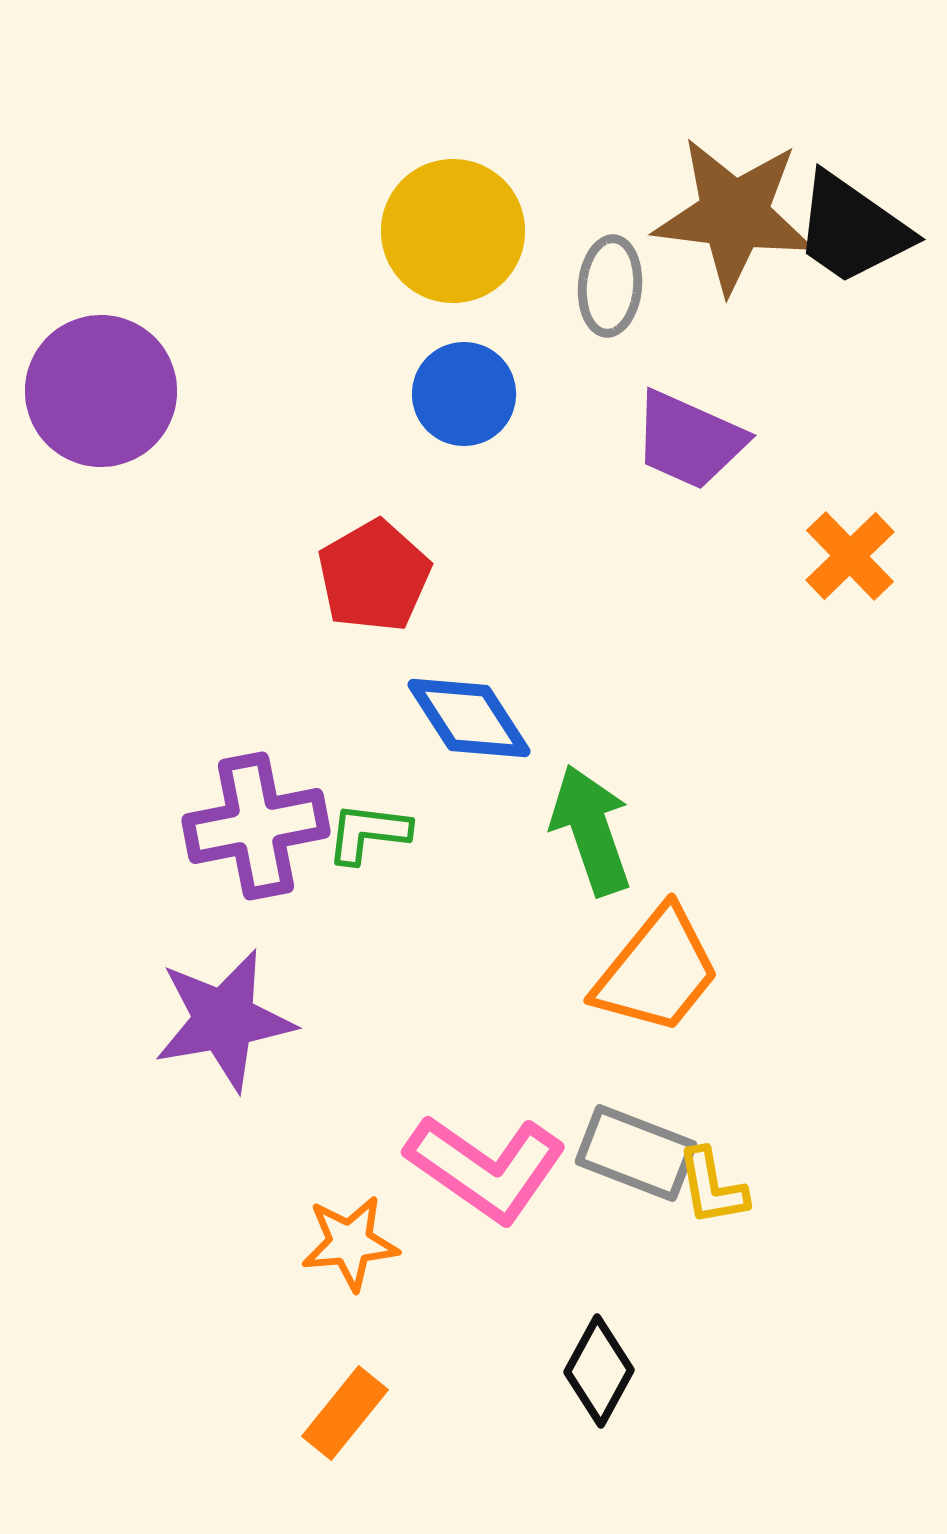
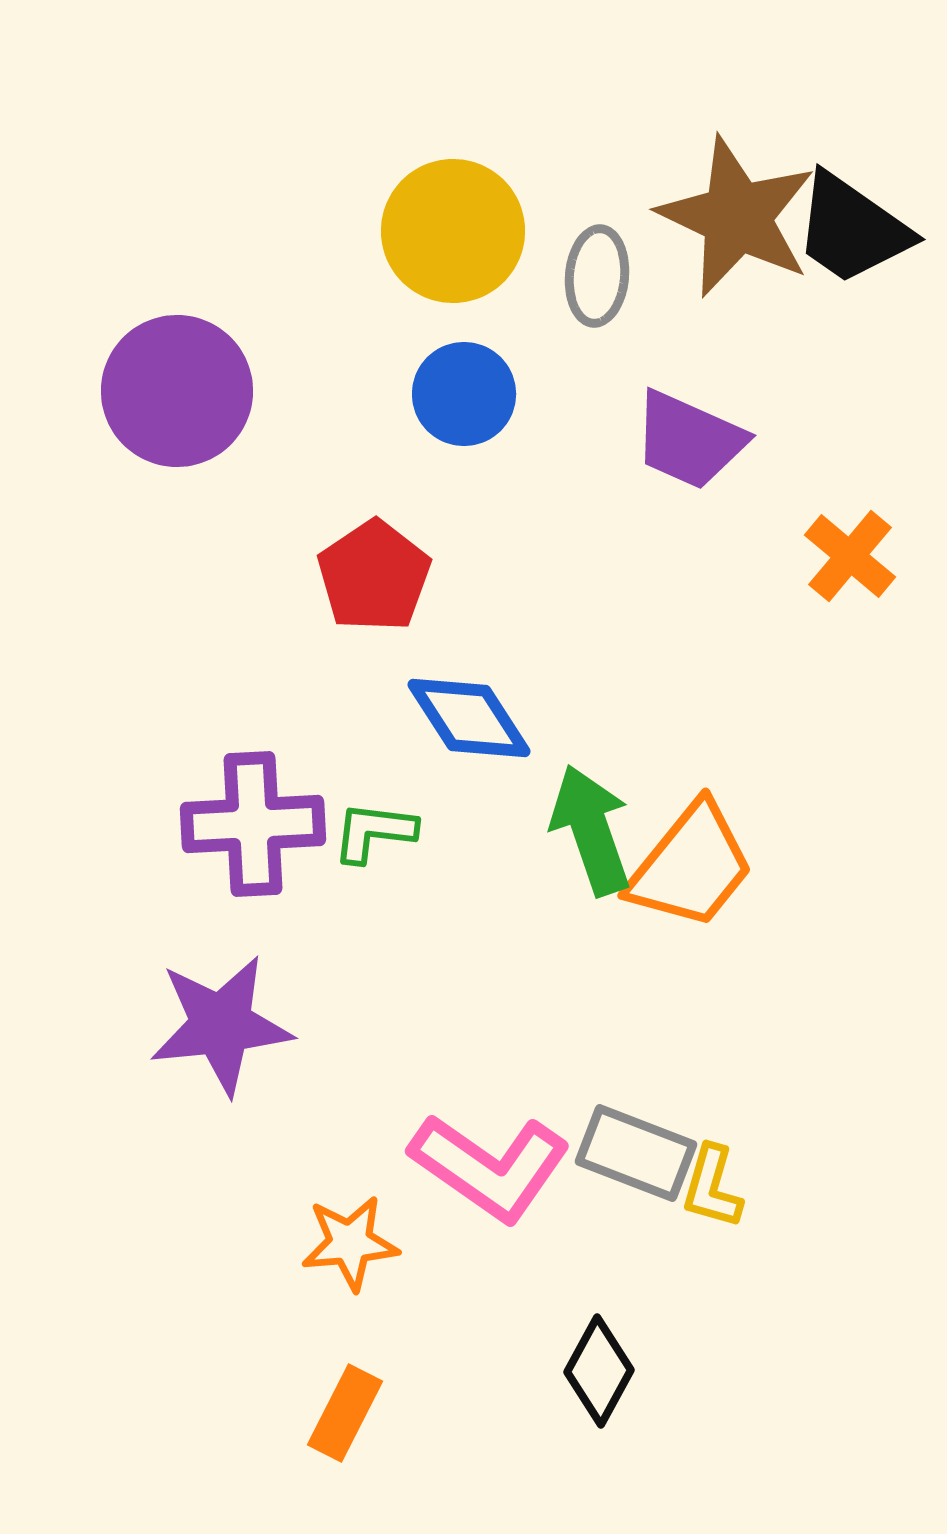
brown star: moved 3 px right, 2 px down; rotated 18 degrees clockwise
gray ellipse: moved 13 px left, 10 px up
purple circle: moved 76 px right
orange cross: rotated 6 degrees counterclockwise
red pentagon: rotated 4 degrees counterclockwise
purple cross: moved 3 px left, 2 px up; rotated 8 degrees clockwise
green L-shape: moved 6 px right, 1 px up
orange trapezoid: moved 34 px right, 105 px up
purple star: moved 3 px left, 5 px down; rotated 4 degrees clockwise
pink L-shape: moved 4 px right, 1 px up
yellow L-shape: rotated 26 degrees clockwise
orange rectangle: rotated 12 degrees counterclockwise
